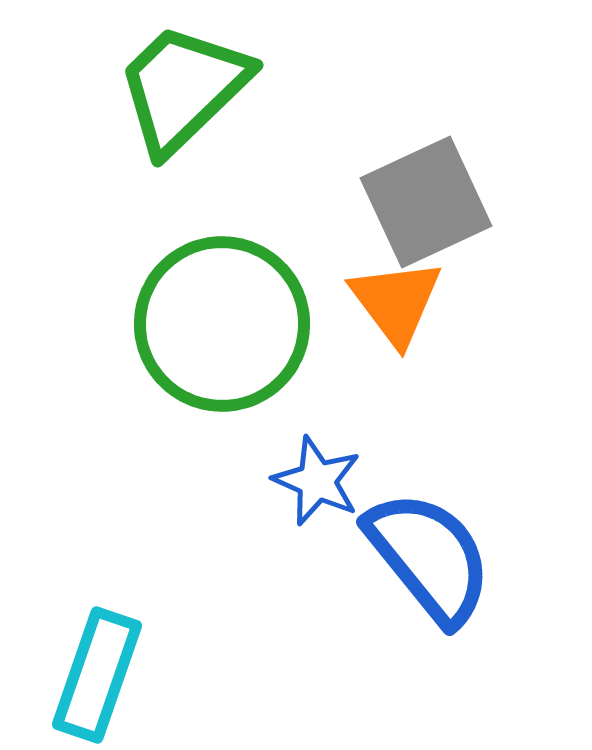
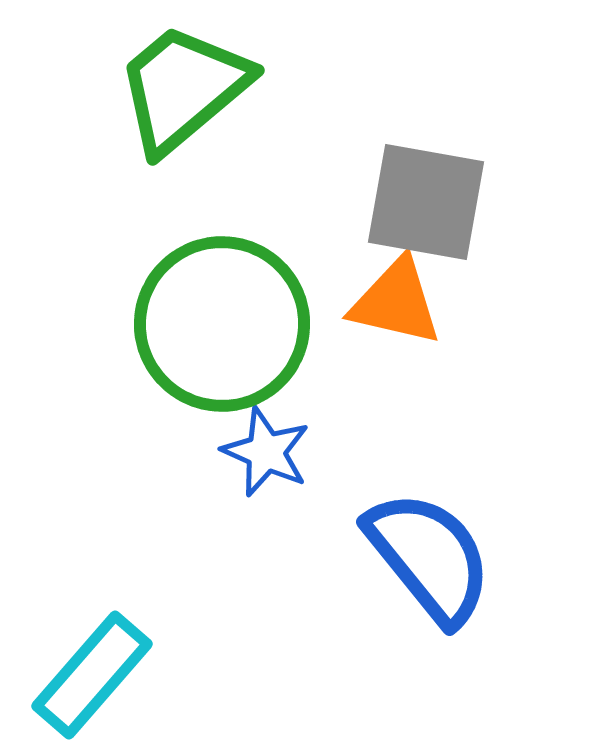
green trapezoid: rotated 4 degrees clockwise
gray square: rotated 35 degrees clockwise
orange triangle: rotated 40 degrees counterclockwise
blue star: moved 51 px left, 29 px up
cyan rectangle: moved 5 px left; rotated 22 degrees clockwise
